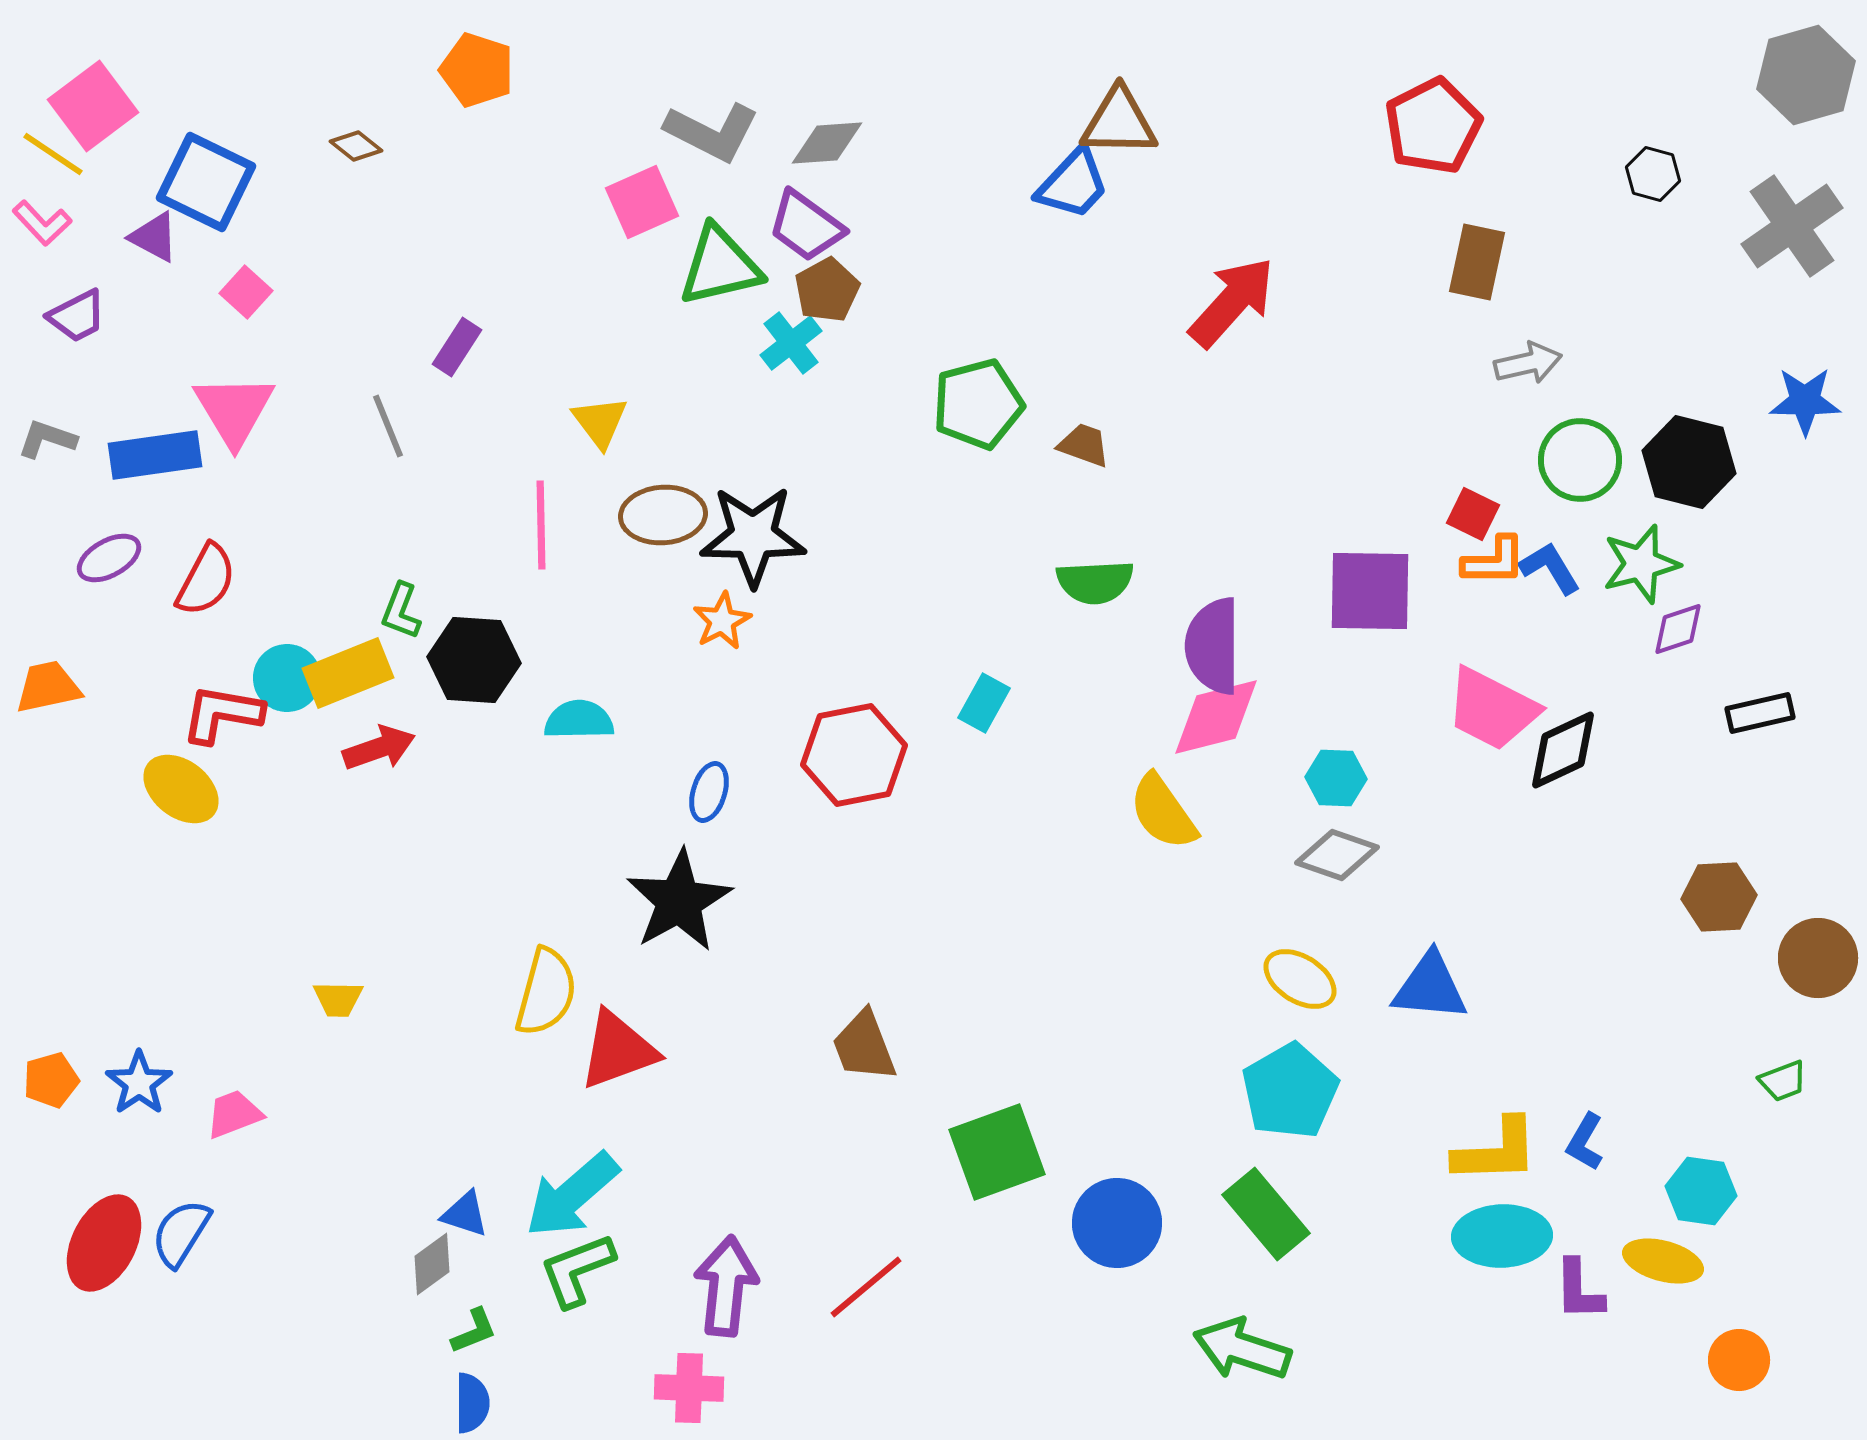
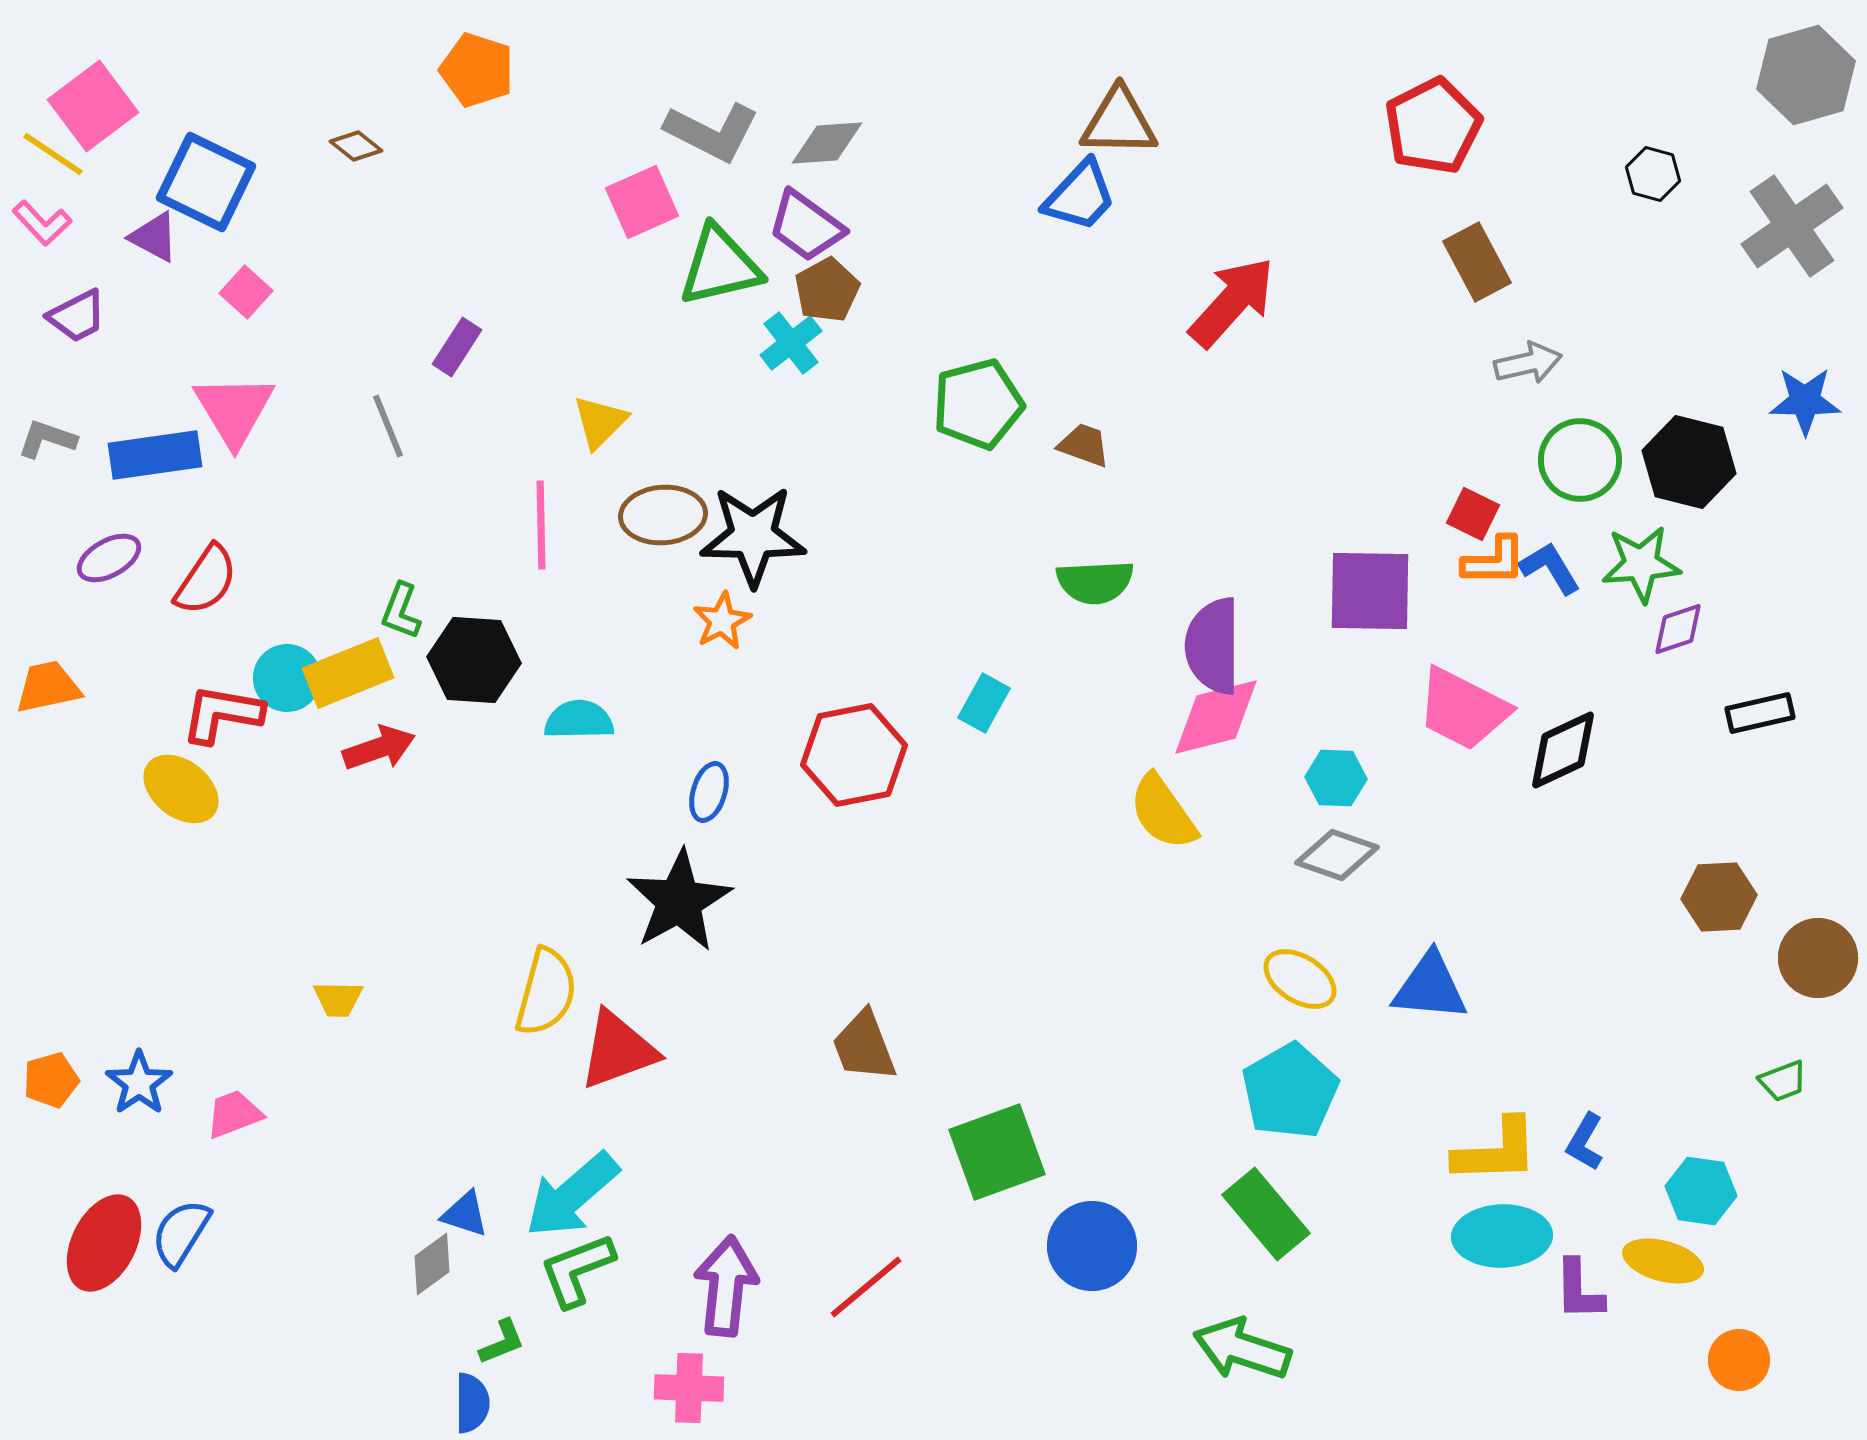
blue trapezoid at (1073, 184): moved 7 px right, 12 px down
brown rectangle at (1477, 262): rotated 40 degrees counterclockwise
yellow triangle at (600, 422): rotated 22 degrees clockwise
green star at (1641, 564): rotated 10 degrees clockwise
red semicircle at (206, 580): rotated 6 degrees clockwise
pink trapezoid at (1492, 709): moved 29 px left
blue circle at (1117, 1223): moved 25 px left, 23 px down
green L-shape at (474, 1331): moved 28 px right, 11 px down
